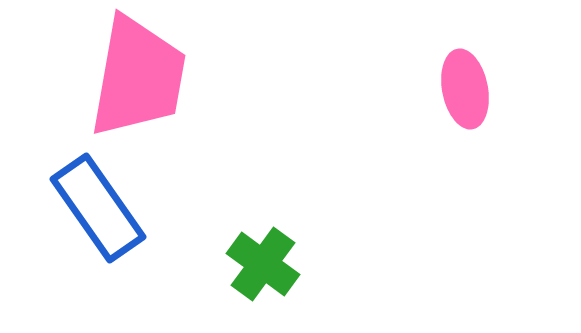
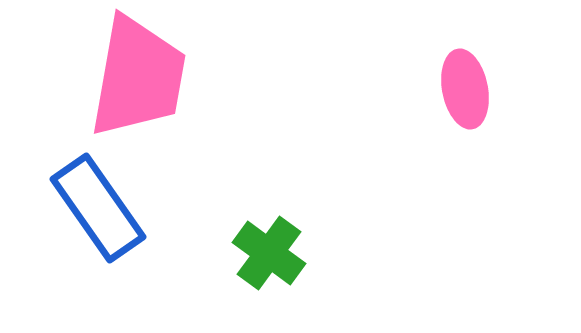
green cross: moved 6 px right, 11 px up
